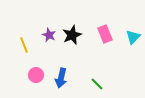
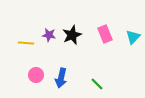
purple star: rotated 16 degrees counterclockwise
yellow line: moved 2 px right, 2 px up; rotated 63 degrees counterclockwise
